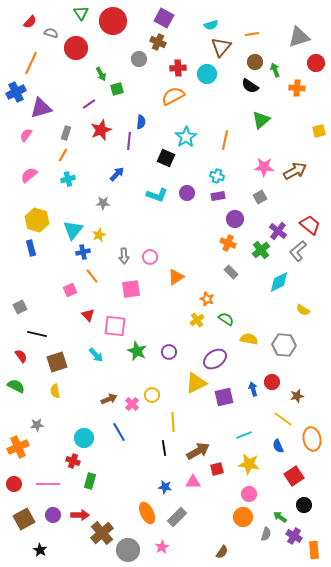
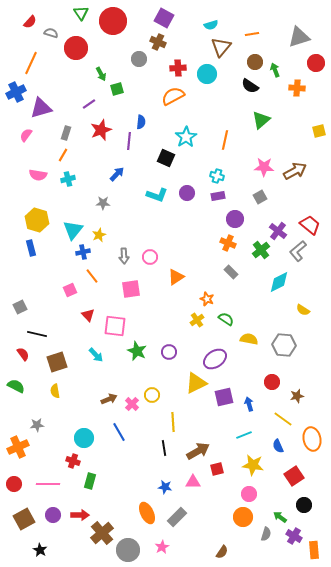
pink semicircle at (29, 175): moved 9 px right; rotated 132 degrees counterclockwise
red semicircle at (21, 356): moved 2 px right, 2 px up
blue arrow at (253, 389): moved 4 px left, 15 px down
yellow star at (249, 464): moved 4 px right, 1 px down
